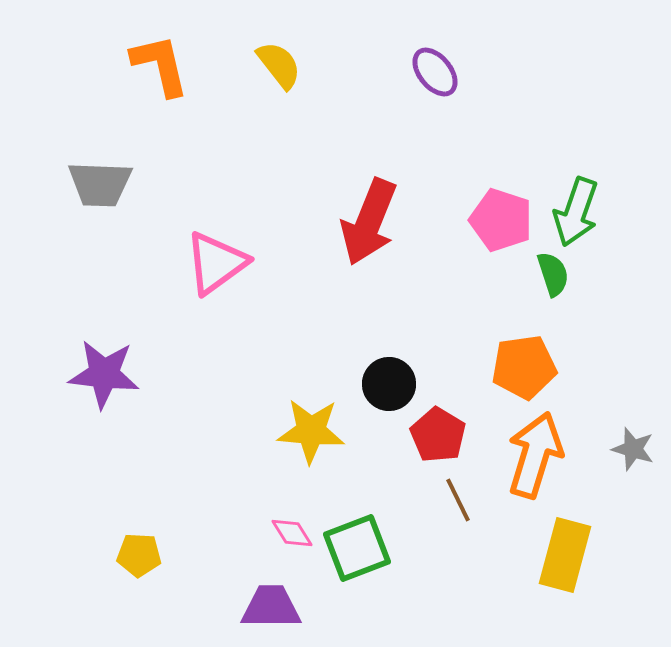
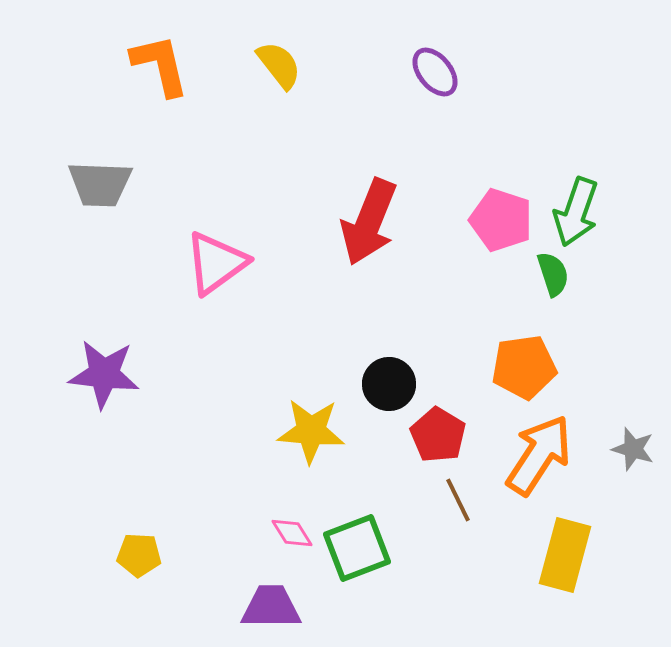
orange arrow: moved 4 px right; rotated 16 degrees clockwise
